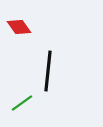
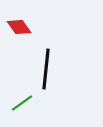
black line: moved 2 px left, 2 px up
